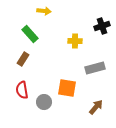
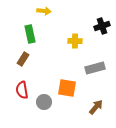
green rectangle: rotated 30 degrees clockwise
